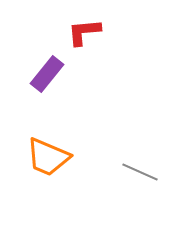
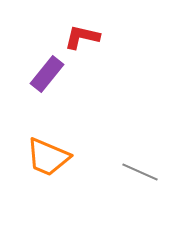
red L-shape: moved 2 px left, 5 px down; rotated 18 degrees clockwise
